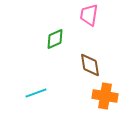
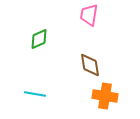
green diamond: moved 16 px left
cyan line: moved 1 px left, 1 px down; rotated 30 degrees clockwise
